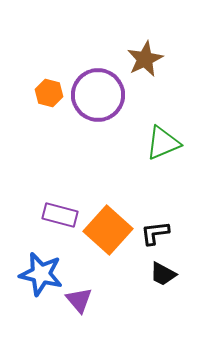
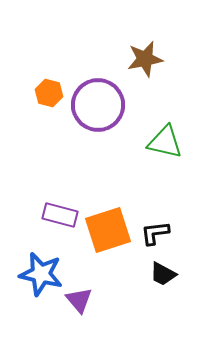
brown star: rotated 15 degrees clockwise
purple circle: moved 10 px down
green triangle: moved 2 px right, 1 px up; rotated 36 degrees clockwise
orange square: rotated 30 degrees clockwise
